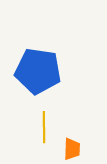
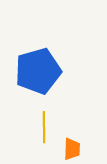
blue pentagon: rotated 24 degrees counterclockwise
